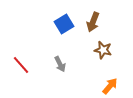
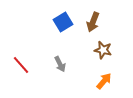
blue square: moved 1 px left, 2 px up
orange arrow: moved 6 px left, 5 px up
